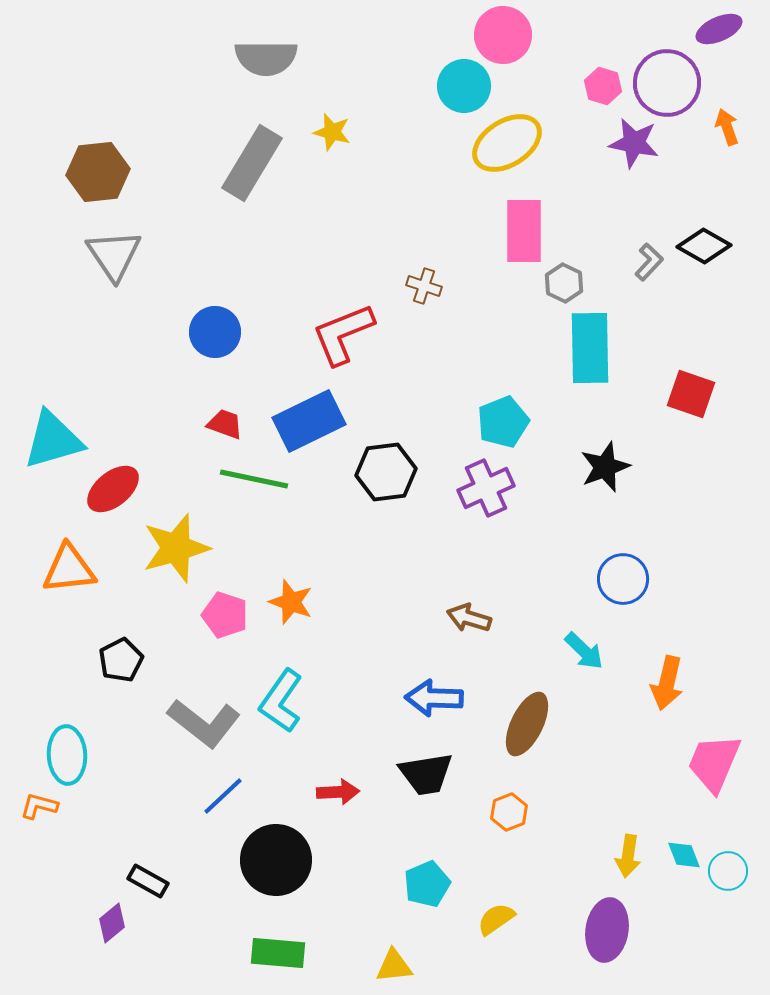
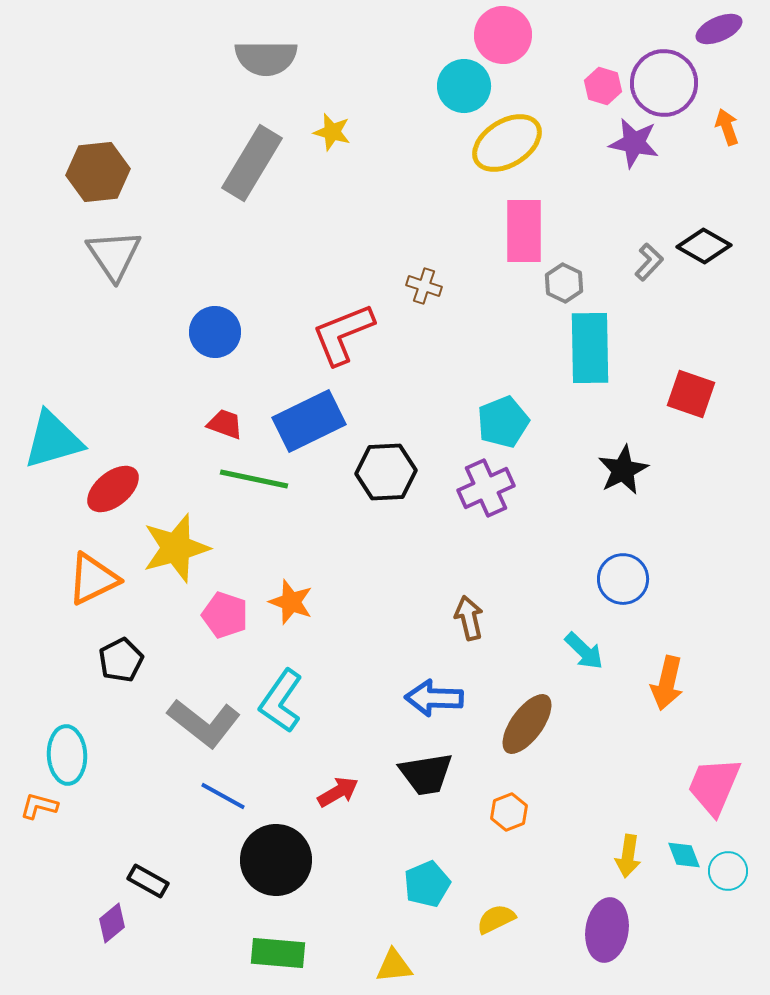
purple circle at (667, 83): moved 3 px left
black star at (605, 467): moved 18 px right, 3 px down; rotated 6 degrees counterclockwise
black hexagon at (386, 472): rotated 4 degrees clockwise
orange triangle at (69, 569): moved 24 px right, 10 px down; rotated 20 degrees counterclockwise
brown arrow at (469, 618): rotated 60 degrees clockwise
brown ellipse at (527, 724): rotated 10 degrees clockwise
pink trapezoid at (714, 763): moved 23 px down
red arrow at (338, 792): rotated 27 degrees counterclockwise
blue line at (223, 796): rotated 72 degrees clockwise
yellow semicircle at (496, 919): rotated 9 degrees clockwise
